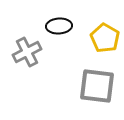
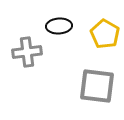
yellow pentagon: moved 4 px up
gray cross: rotated 20 degrees clockwise
